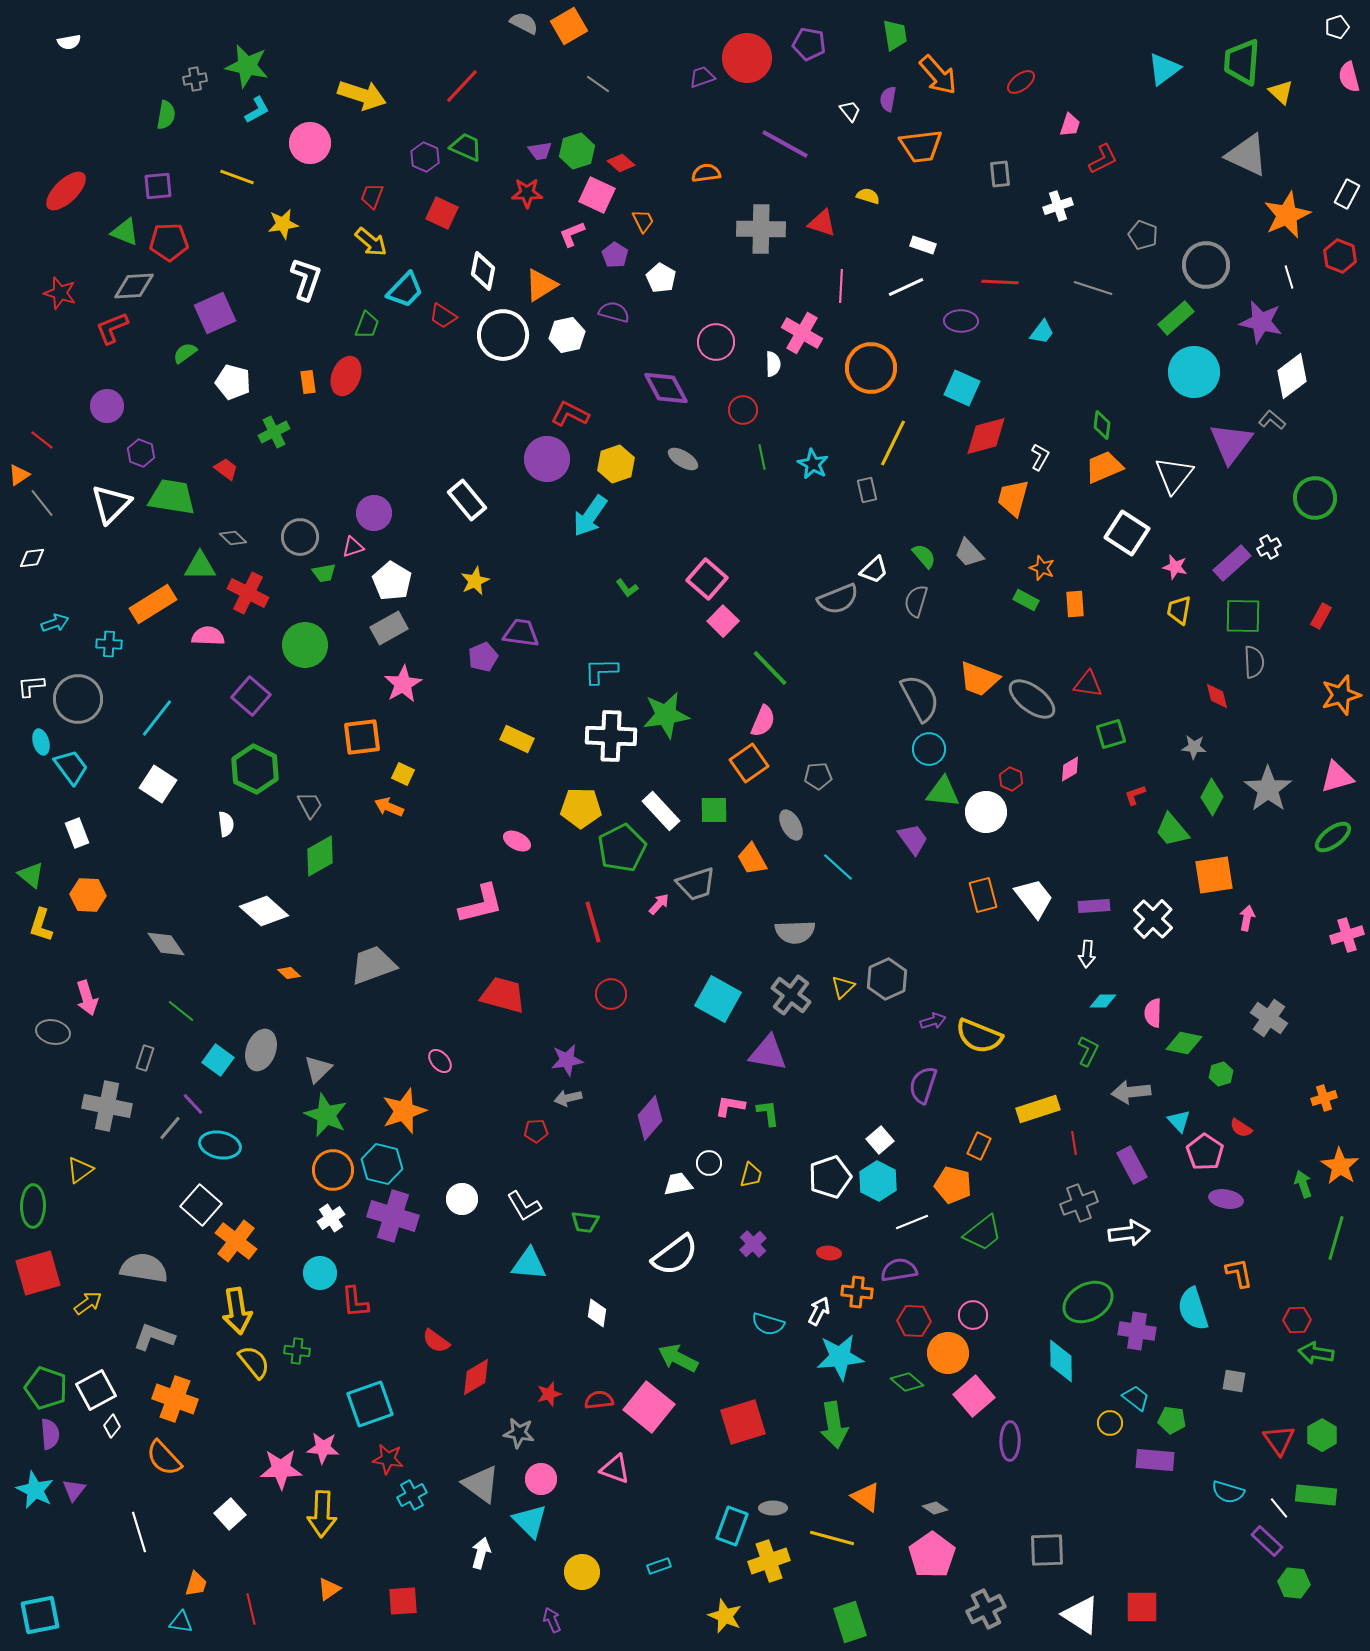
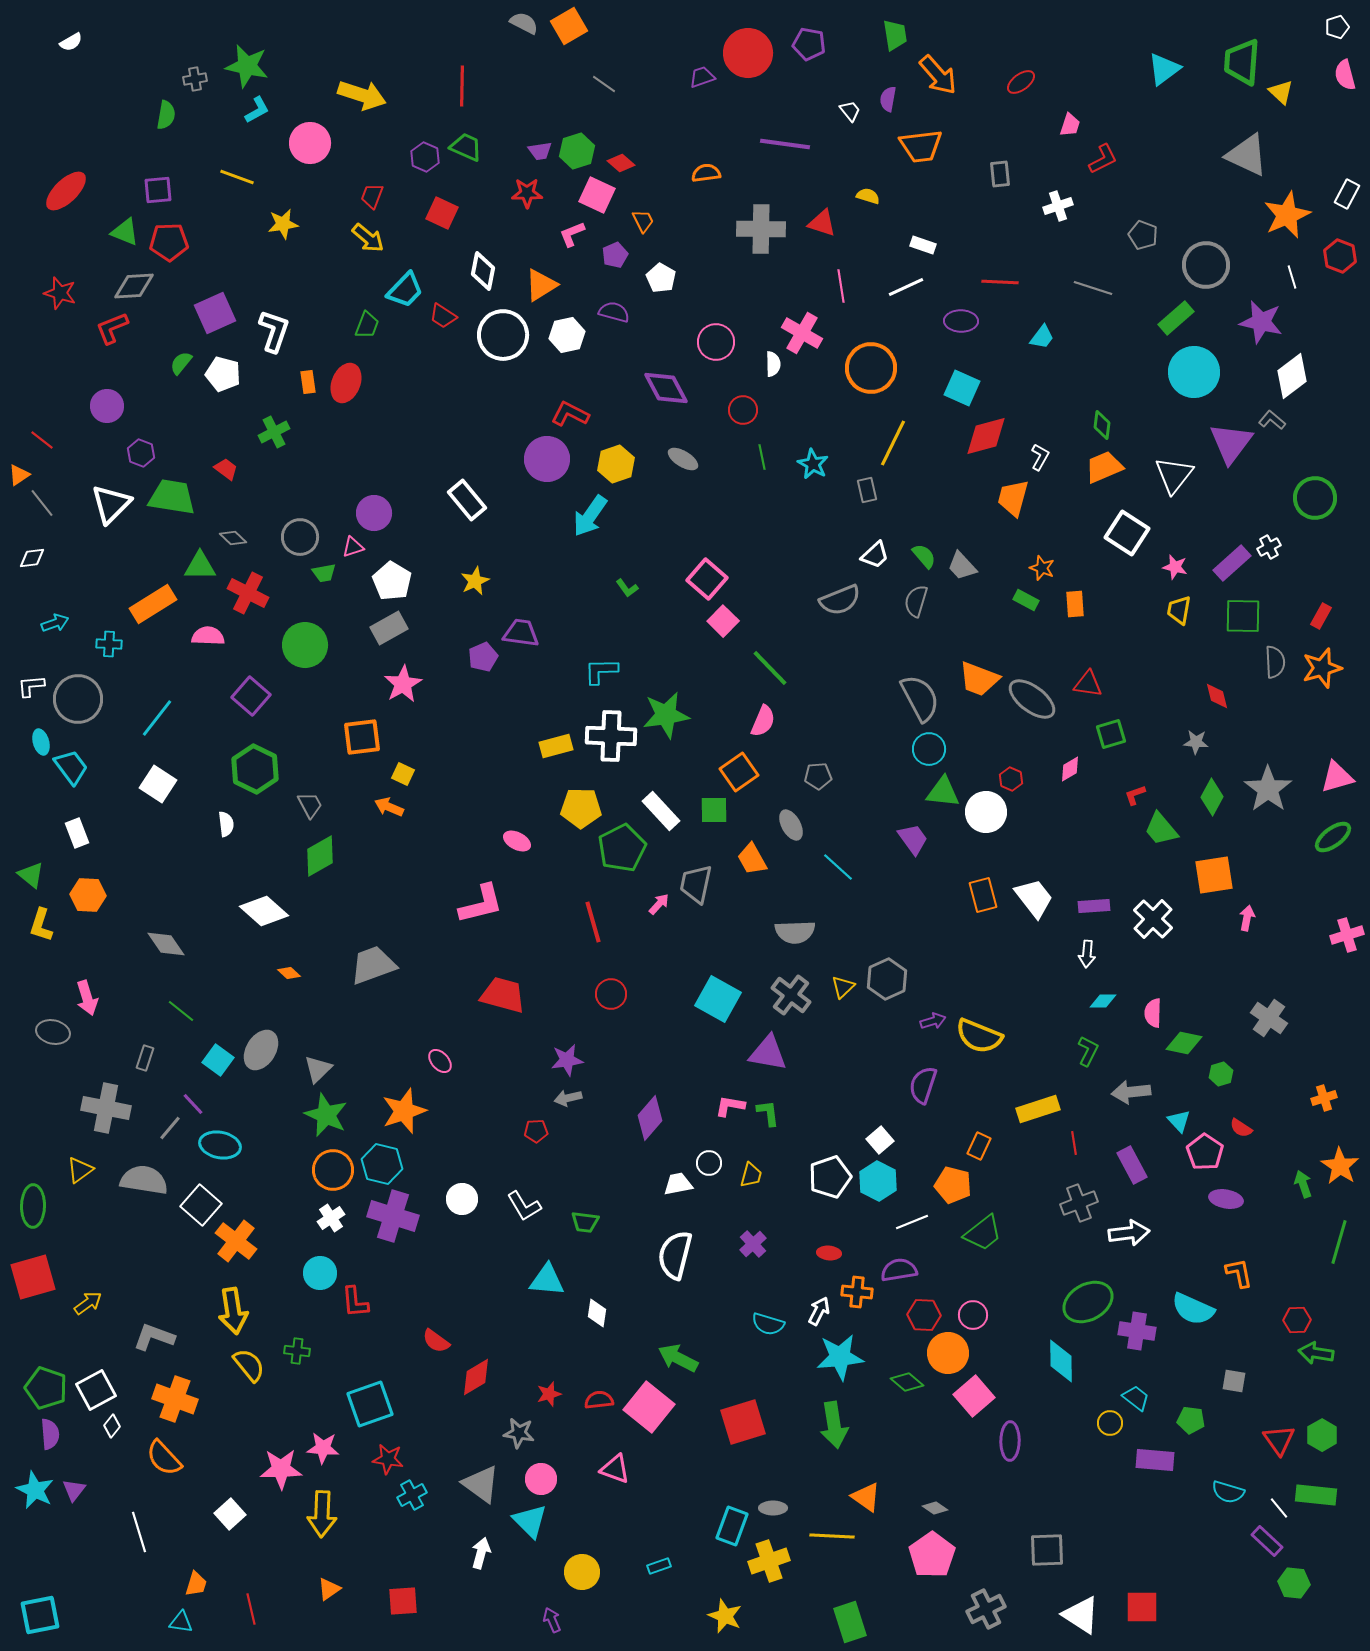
white semicircle at (69, 42): moved 2 px right; rotated 20 degrees counterclockwise
red circle at (747, 58): moved 1 px right, 5 px up
pink semicircle at (1349, 77): moved 4 px left, 2 px up
gray line at (598, 84): moved 6 px right
red line at (462, 86): rotated 42 degrees counterclockwise
purple line at (785, 144): rotated 21 degrees counterclockwise
purple square at (158, 186): moved 4 px down
yellow arrow at (371, 242): moved 3 px left, 4 px up
purple pentagon at (615, 255): rotated 15 degrees clockwise
white line at (1289, 277): moved 3 px right
white L-shape at (306, 279): moved 32 px left, 52 px down
pink line at (841, 286): rotated 12 degrees counterclockwise
cyan trapezoid at (1042, 332): moved 5 px down
green semicircle at (185, 353): moved 4 px left, 10 px down; rotated 15 degrees counterclockwise
red ellipse at (346, 376): moved 7 px down
white pentagon at (233, 382): moved 10 px left, 8 px up
gray trapezoid at (969, 553): moved 7 px left, 13 px down
white trapezoid at (874, 570): moved 1 px right, 15 px up
gray semicircle at (838, 599): moved 2 px right, 1 px down
gray semicircle at (1254, 662): moved 21 px right
orange star at (1341, 695): moved 19 px left, 27 px up
yellow rectangle at (517, 739): moved 39 px right, 7 px down; rotated 40 degrees counterclockwise
gray star at (1194, 747): moved 2 px right, 5 px up
orange square at (749, 763): moved 10 px left, 9 px down
green trapezoid at (1172, 830): moved 11 px left, 1 px up
gray trapezoid at (696, 884): rotated 120 degrees clockwise
gray ellipse at (261, 1050): rotated 12 degrees clockwise
gray cross at (107, 1106): moved 1 px left, 2 px down
green line at (1336, 1238): moved 3 px right, 4 px down
white semicircle at (675, 1255): rotated 141 degrees clockwise
cyan triangle at (529, 1264): moved 18 px right, 16 px down
gray semicircle at (144, 1268): moved 88 px up
red square at (38, 1273): moved 5 px left, 4 px down
cyan semicircle at (1193, 1309): rotated 48 degrees counterclockwise
yellow arrow at (237, 1311): moved 4 px left
red hexagon at (914, 1321): moved 10 px right, 6 px up
yellow semicircle at (254, 1362): moved 5 px left, 3 px down
green pentagon at (1172, 1420): moved 19 px right
yellow line at (832, 1538): moved 2 px up; rotated 12 degrees counterclockwise
